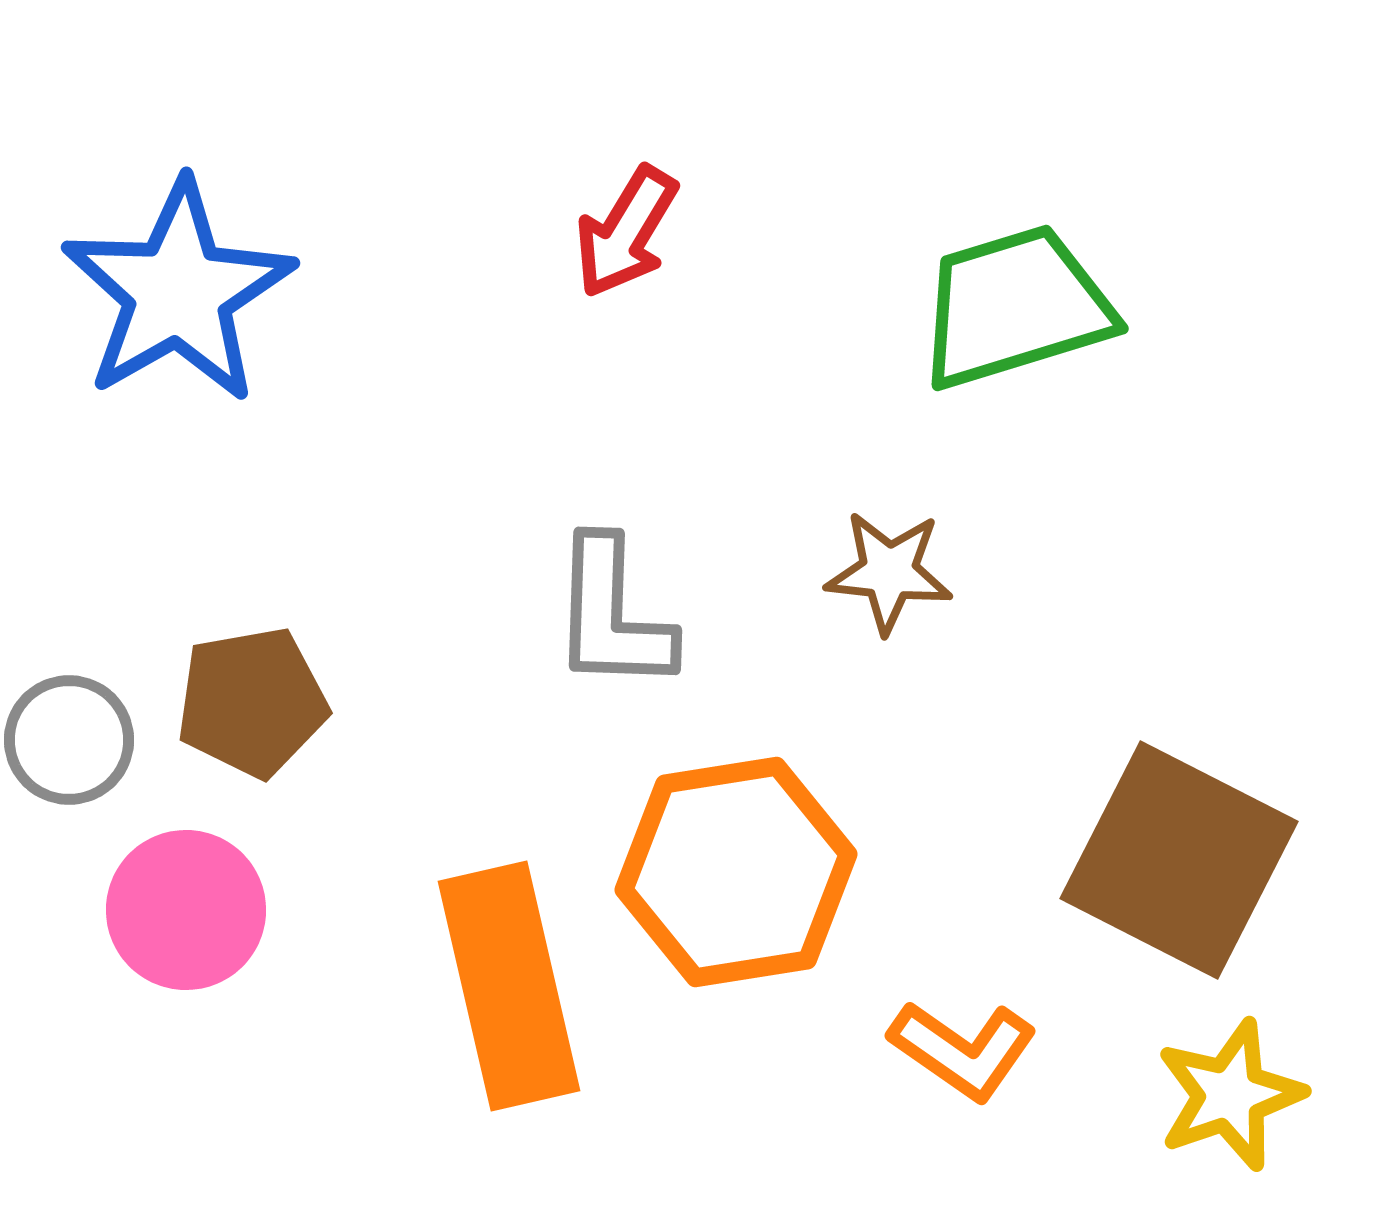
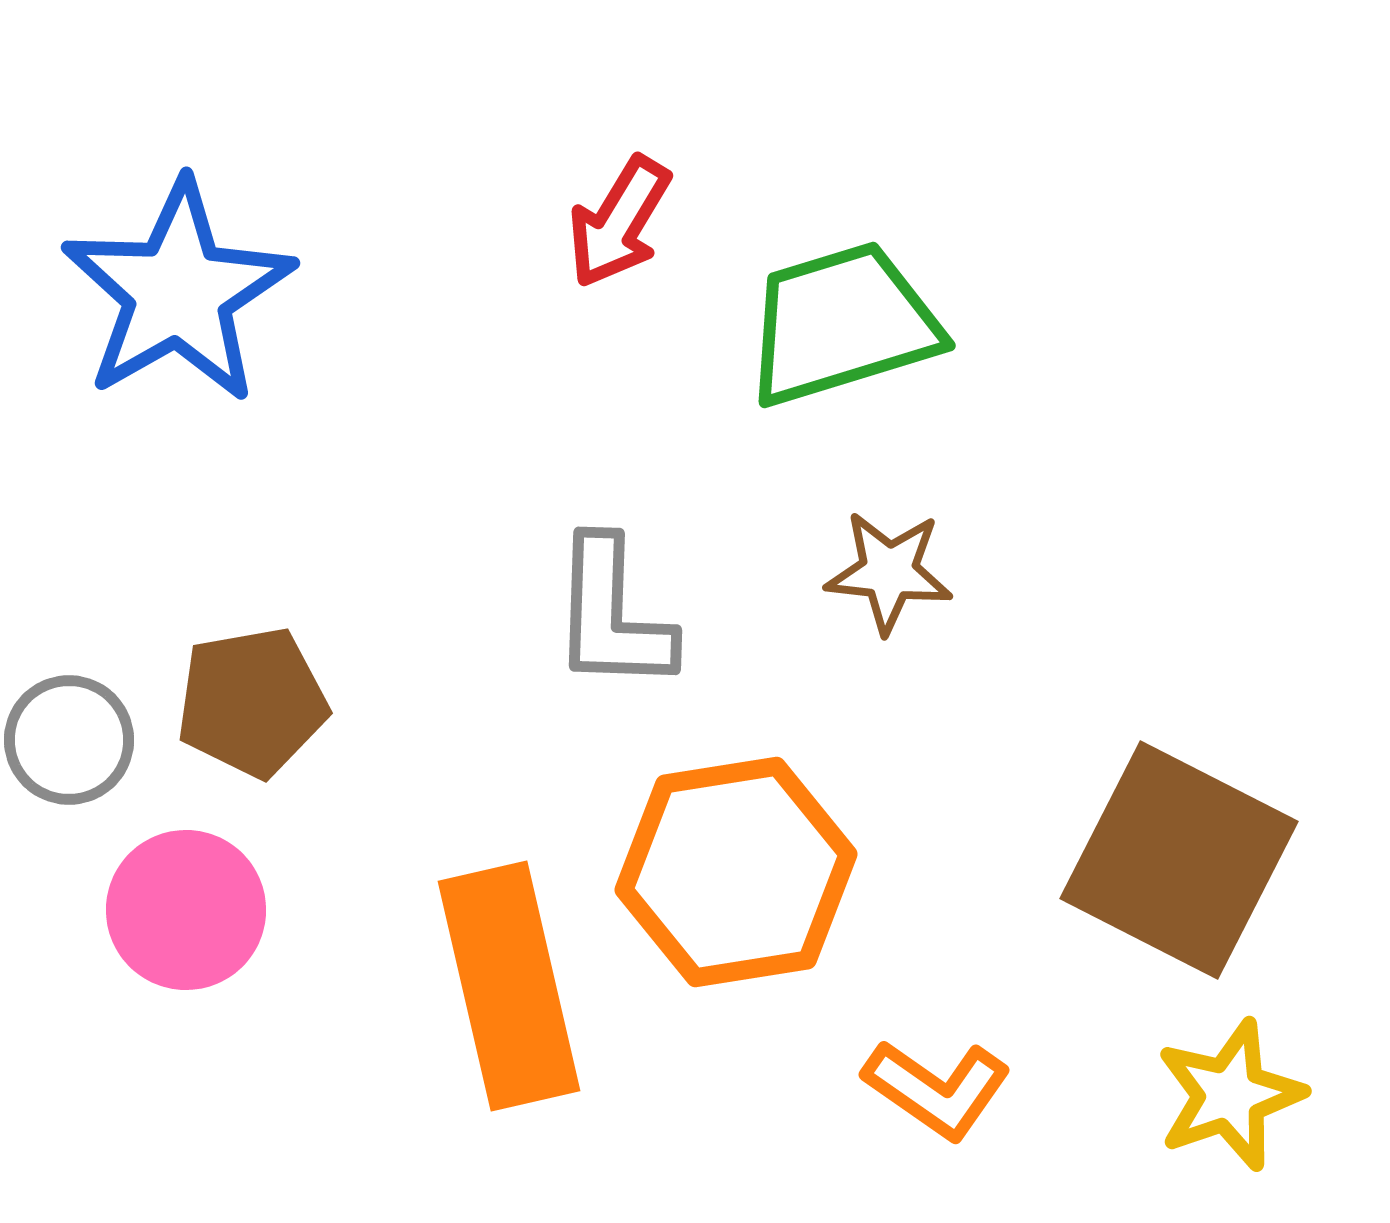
red arrow: moved 7 px left, 10 px up
green trapezoid: moved 173 px left, 17 px down
orange L-shape: moved 26 px left, 39 px down
